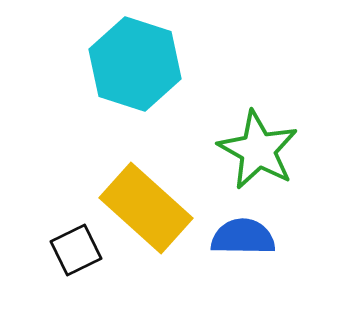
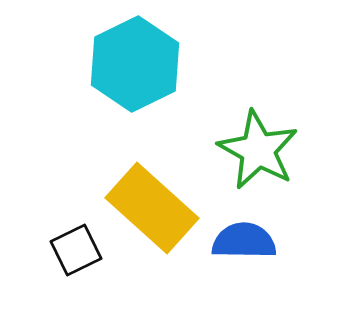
cyan hexagon: rotated 16 degrees clockwise
yellow rectangle: moved 6 px right
blue semicircle: moved 1 px right, 4 px down
